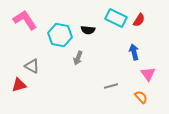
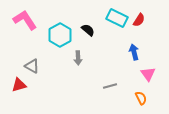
cyan rectangle: moved 1 px right
black semicircle: rotated 144 degrees counterclockwise
cyan hexagon: rotated 20 degrees clockwise
gray arrow: rotated 24 degrees counterclockwise
gray line: moved 1 px left
orange semicircle: moved 1 px down; rotated 16 degrees clockwise
